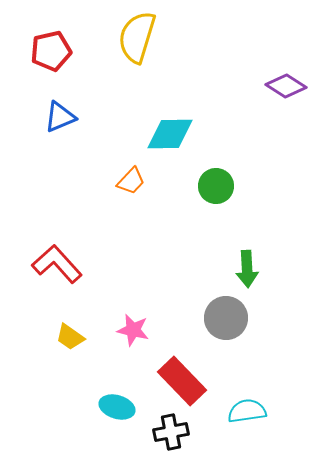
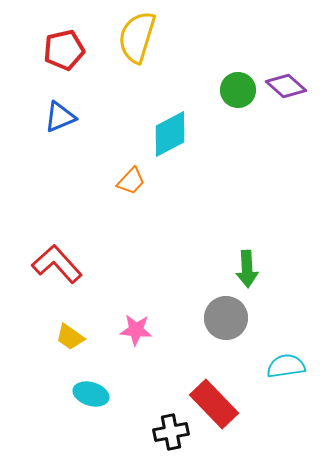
red pentagon: moved 13 px right, 1 px up
purple diamond: rotated 9 degrees clockwise
cyan diamond: rotated 27 degrees counterclockwise
green circle: moved 22 px right, 96 px up
pink star: moved 3 px right; rotated 8 degrees counterclockwise
red rectangle: moved 32 px right, 23 px down
cyan ellipse: moved 26 px left, 13 px up
cyan semicircle: moved 39 px right, 45 px up
